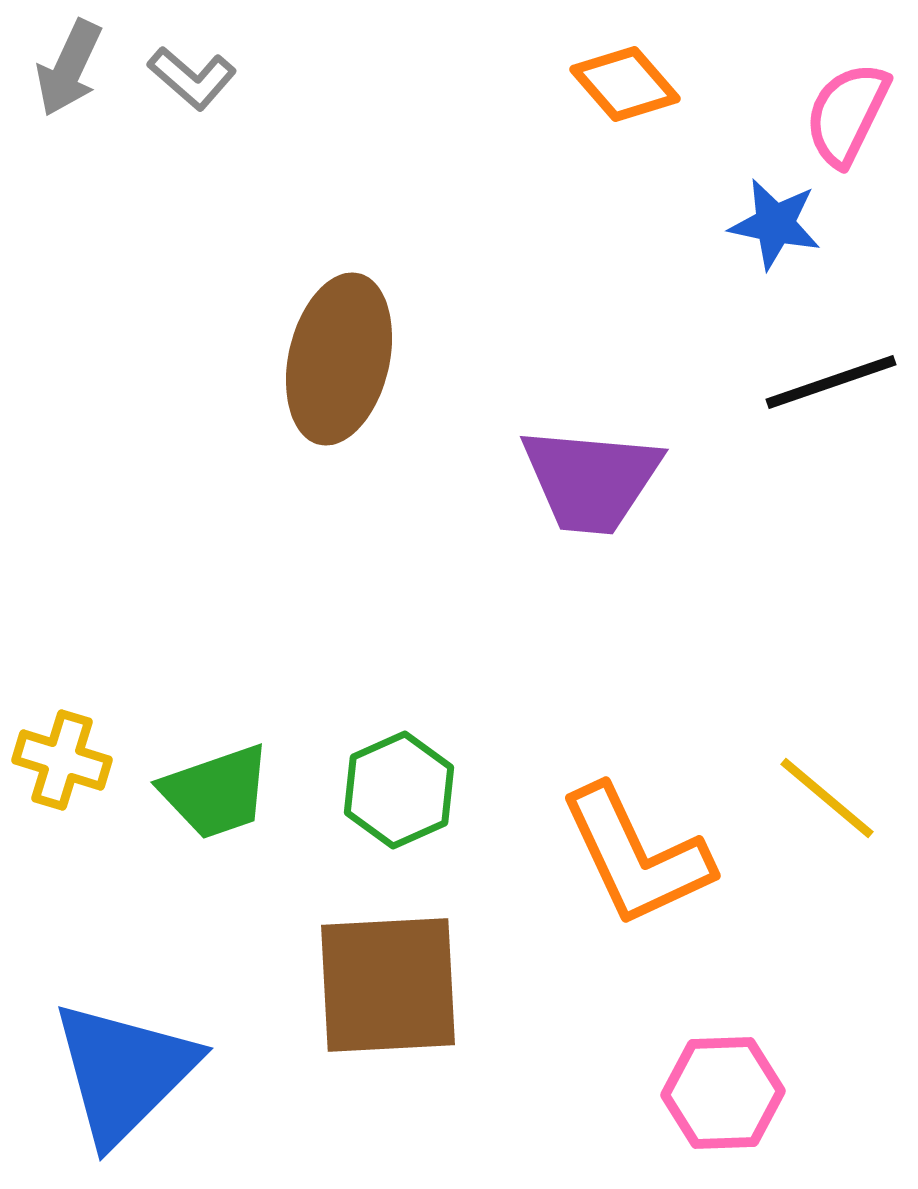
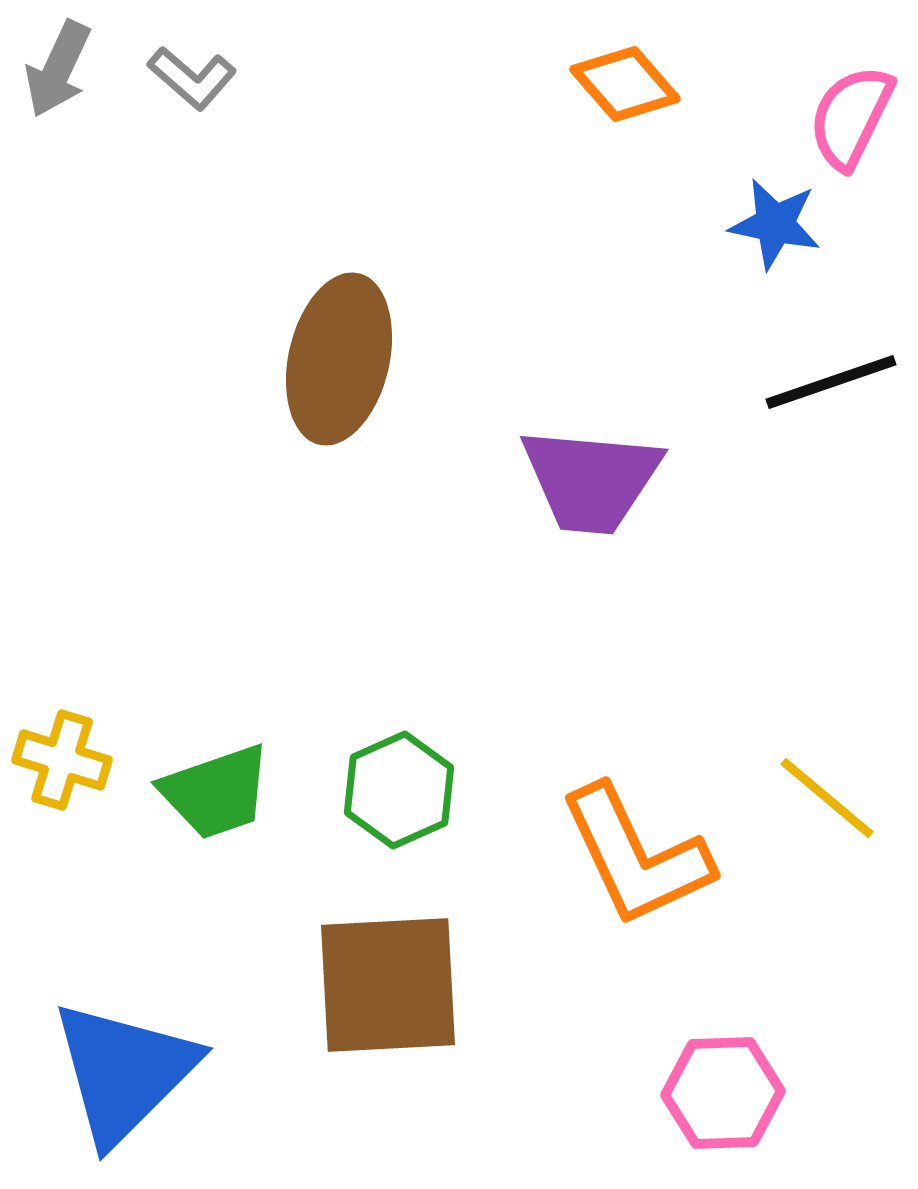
gray arrow: moved 11 px left, 1 px down
pink semicircle: moved 4 px right, 3 px down
